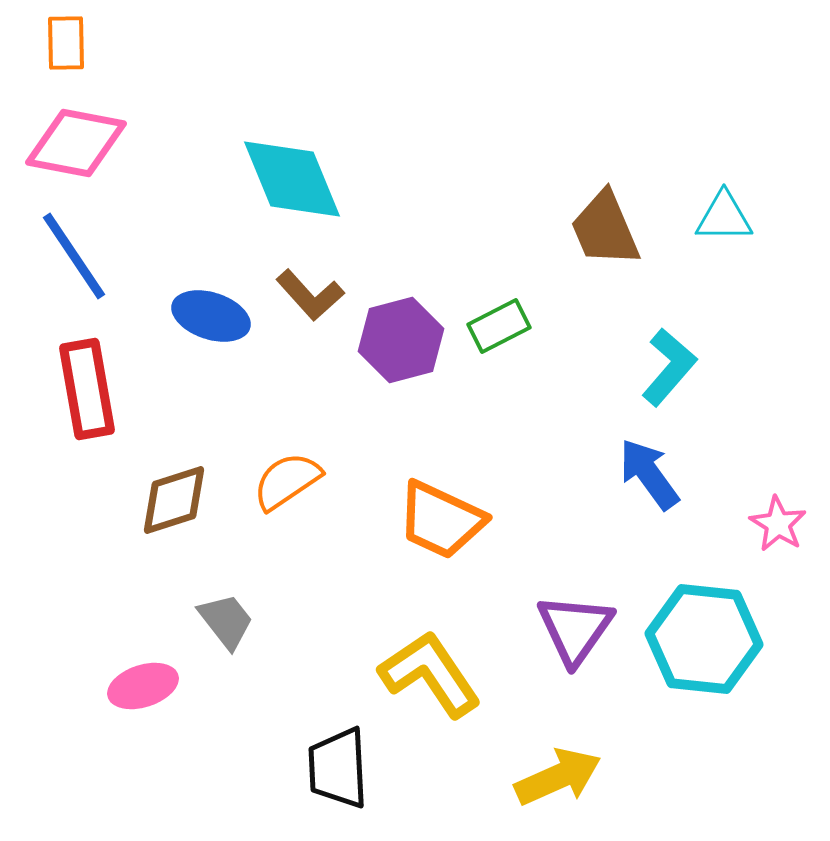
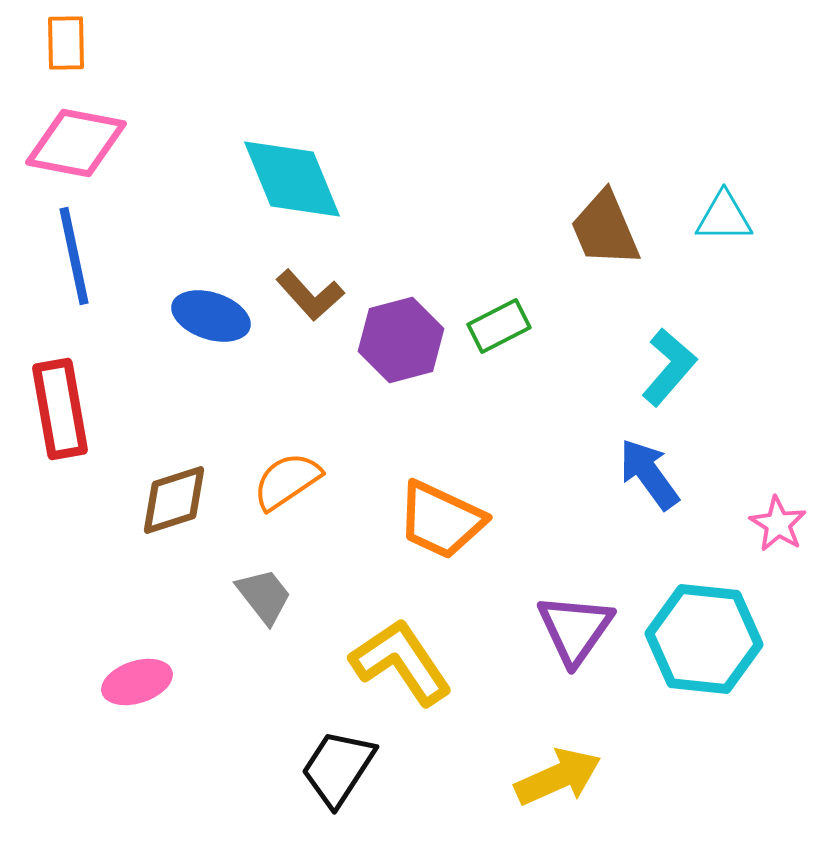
blue line: rotated 22 degrees clockwise
red rectangle: moved 27 px left, 20 px down
gray trapezoid: moved 38 px right, 25 px up
yellow L-shape: moved 29 px left, 12 px up
pink ellipse: moved 6 px left, 4 px up
black trapezoid: rotated 36 degrees clockwise
